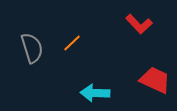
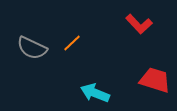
gray semicircle: rotated 132 degrees clockwise
red trapezoid: rotated 8 degrees counterclockwise
cyan arrow: rotated 20 degrees clockwise
